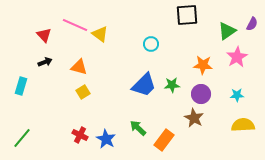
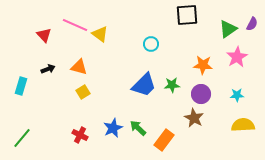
green triangle: moved 1 px right, 2 px up
black arrow: moved 3 px right, 7 px down
blue star: moved 7 px right, 11 px up; rotated 18 degrees clockwise
